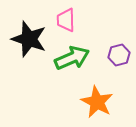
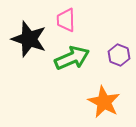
purple hexagon: rotated 25 degrees counterclockwise
orange star: moved 7 px right
